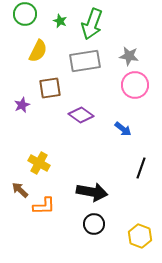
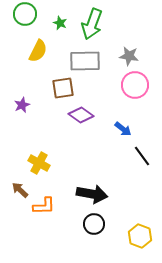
green star: moved 2 px down
gray rectangle: rotated 8 degrees clockwise
brown square: moved 13 px right
black line: moved 1 px right, 12 px up; rotated 55 degrees counterclockwise
black arrow: moved 2 px down
